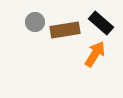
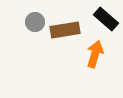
black rectangle: moved 5 px right, 4 px up
orange arrow: rotated 16 degrees counterclockwise
